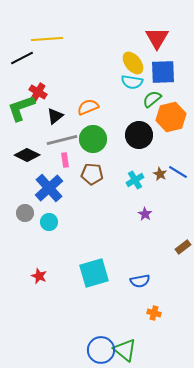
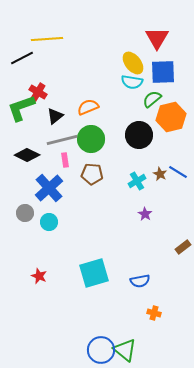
green circle: moved 2 px left
cyan cross: moved 2 px right, 1 px down
